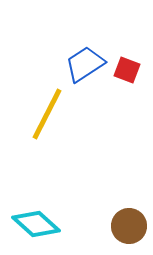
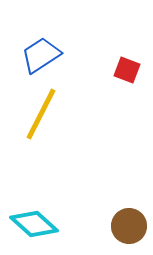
blue trapezoid: moved 44 px left, 9 px up
yellow line: moved 6 px left
cyan diamond: moved 2 px left
